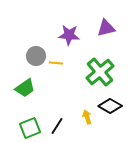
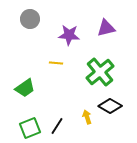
gray circle: moved 6 px left, 37 px up
